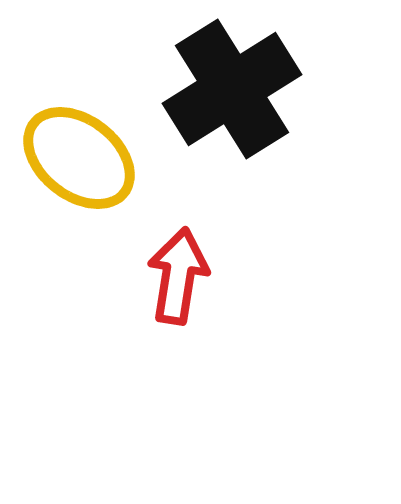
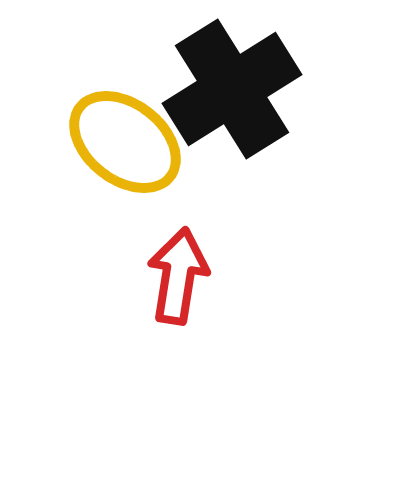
yellow ellipse: moved 46 px right, 16 px up
